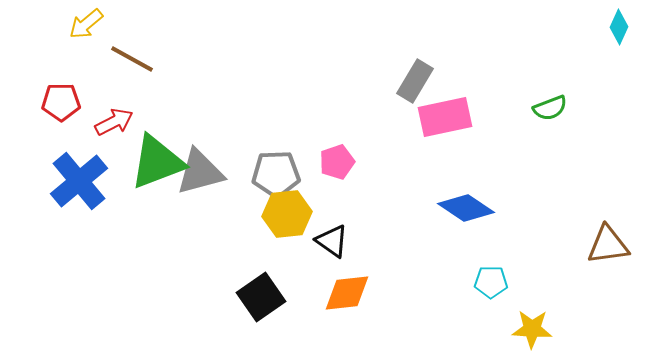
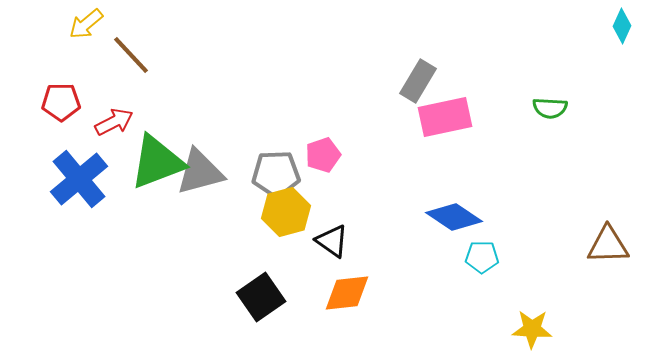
cyan diamond: moved 3 px right, 1 px up
brown line: moved 1 px left, 4 px up; rotated 18 degrees clockwise
gray rectangle: moved 3 px right
green semicircle: rotated 24 degrees clockwise
pink pentagon: moved 14 px left, 7 px up
blue cross: moved 2 px up
blue diamond: moved 12 px left, 9 px down
yellow hexagon: moved 1 px left, 2 px up; rotated 9 degrees counterclockwise
brown triangle: rotated 6 degrees clockwise
cyan pentagon: moved 9 px left, 25 px up
